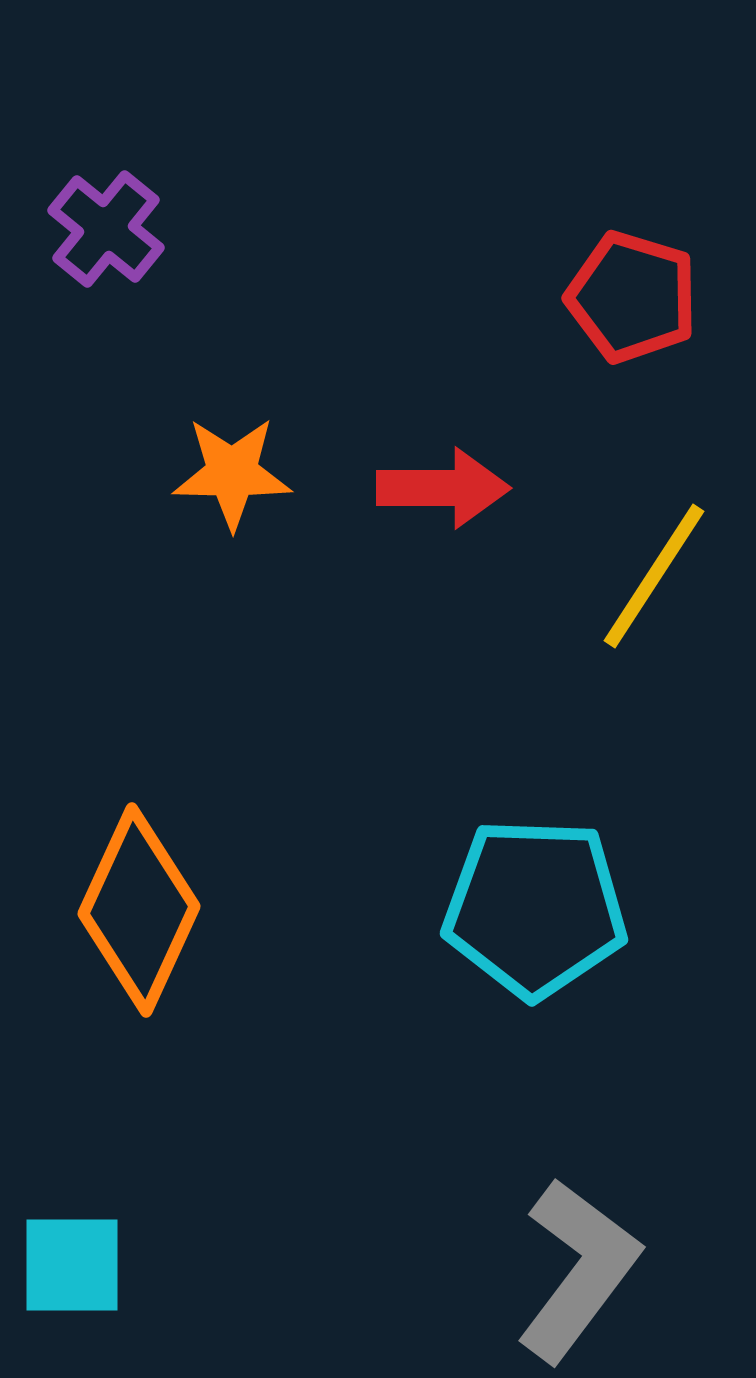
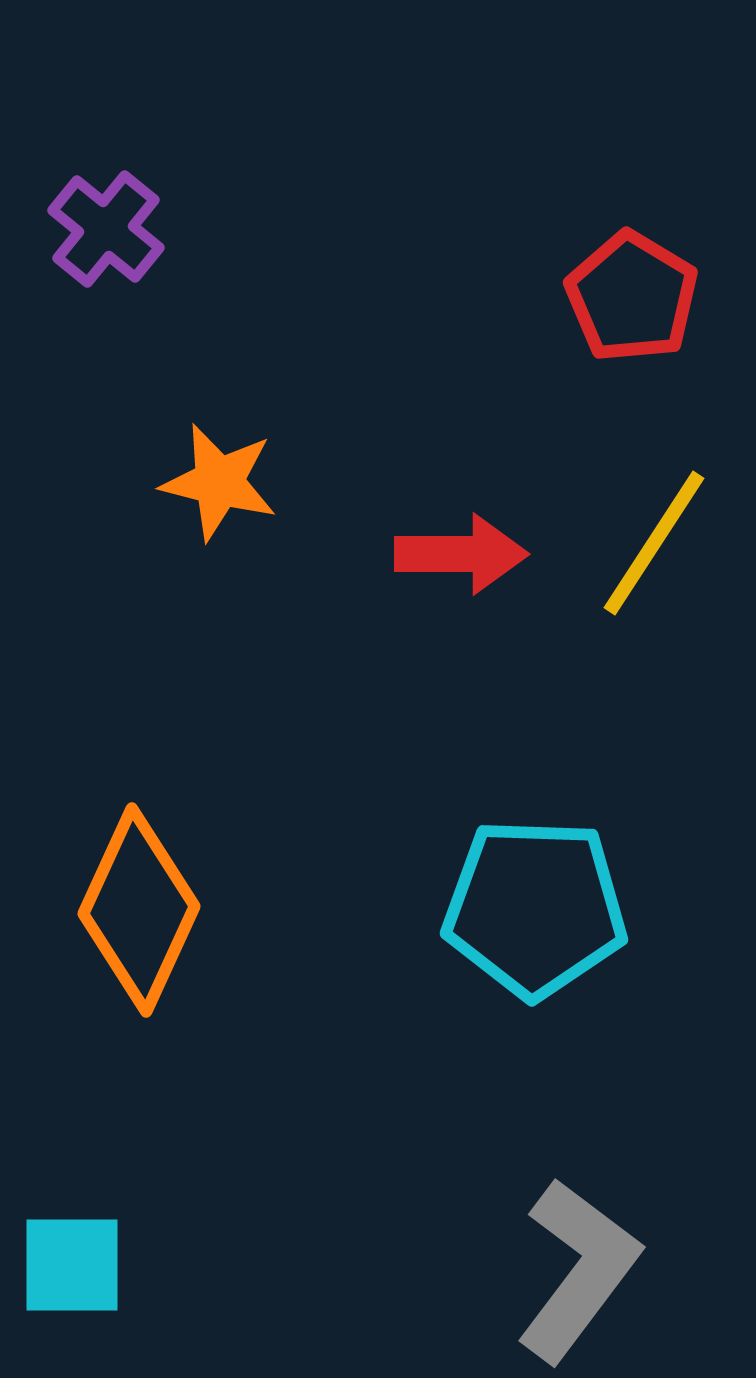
red pentagon: rotated 14 degrees clockwise
orange star: moved 13 px left, 9 px down; rotated 13 degrees clockwise
red arrow: moved 18 px right, 66 px down
yellow line: moved 33 px up
